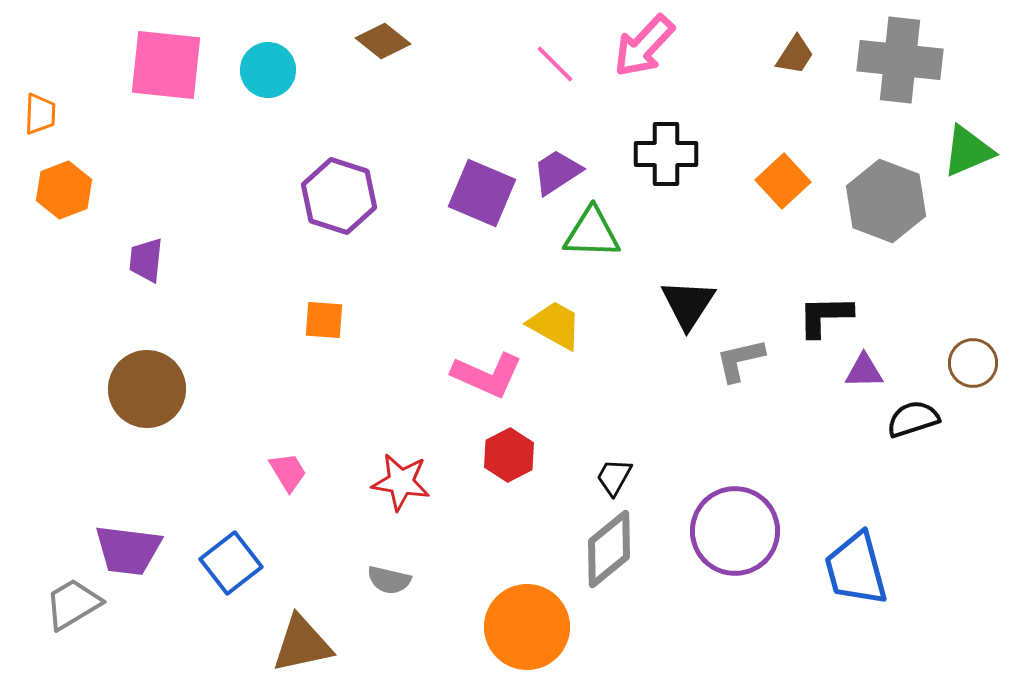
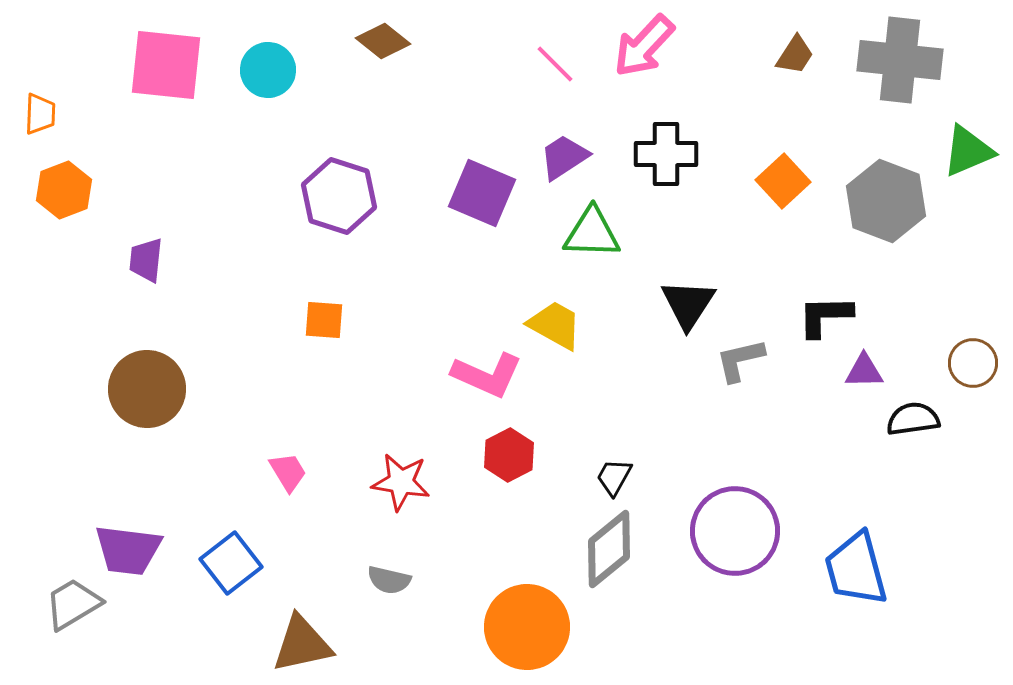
purple trapezoid at (557, 172): moved 7 px right, 15 px up
black semicircle at (913, 419): rotated 10 degrees clockwise
